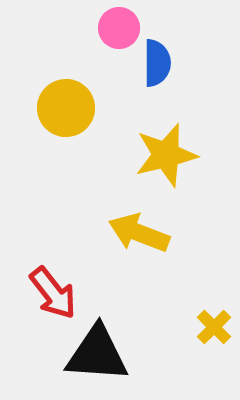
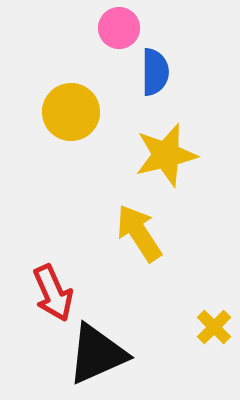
blue semicircle: moved 2 px left, 9 px down
yellow circle: moved 5 px right, 4 px down
yellow arrow: rotated 36 degrees clockwise
red arrow: rotated 14 degrees clockwise
black triangle: rotated 28 degrees counterclockwise
